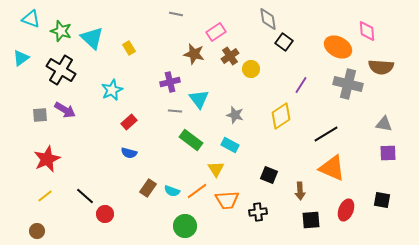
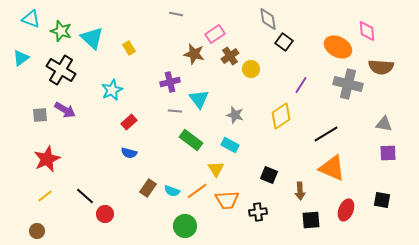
pink rectangle at (216, 32): moved 1 px left, 2 px down
